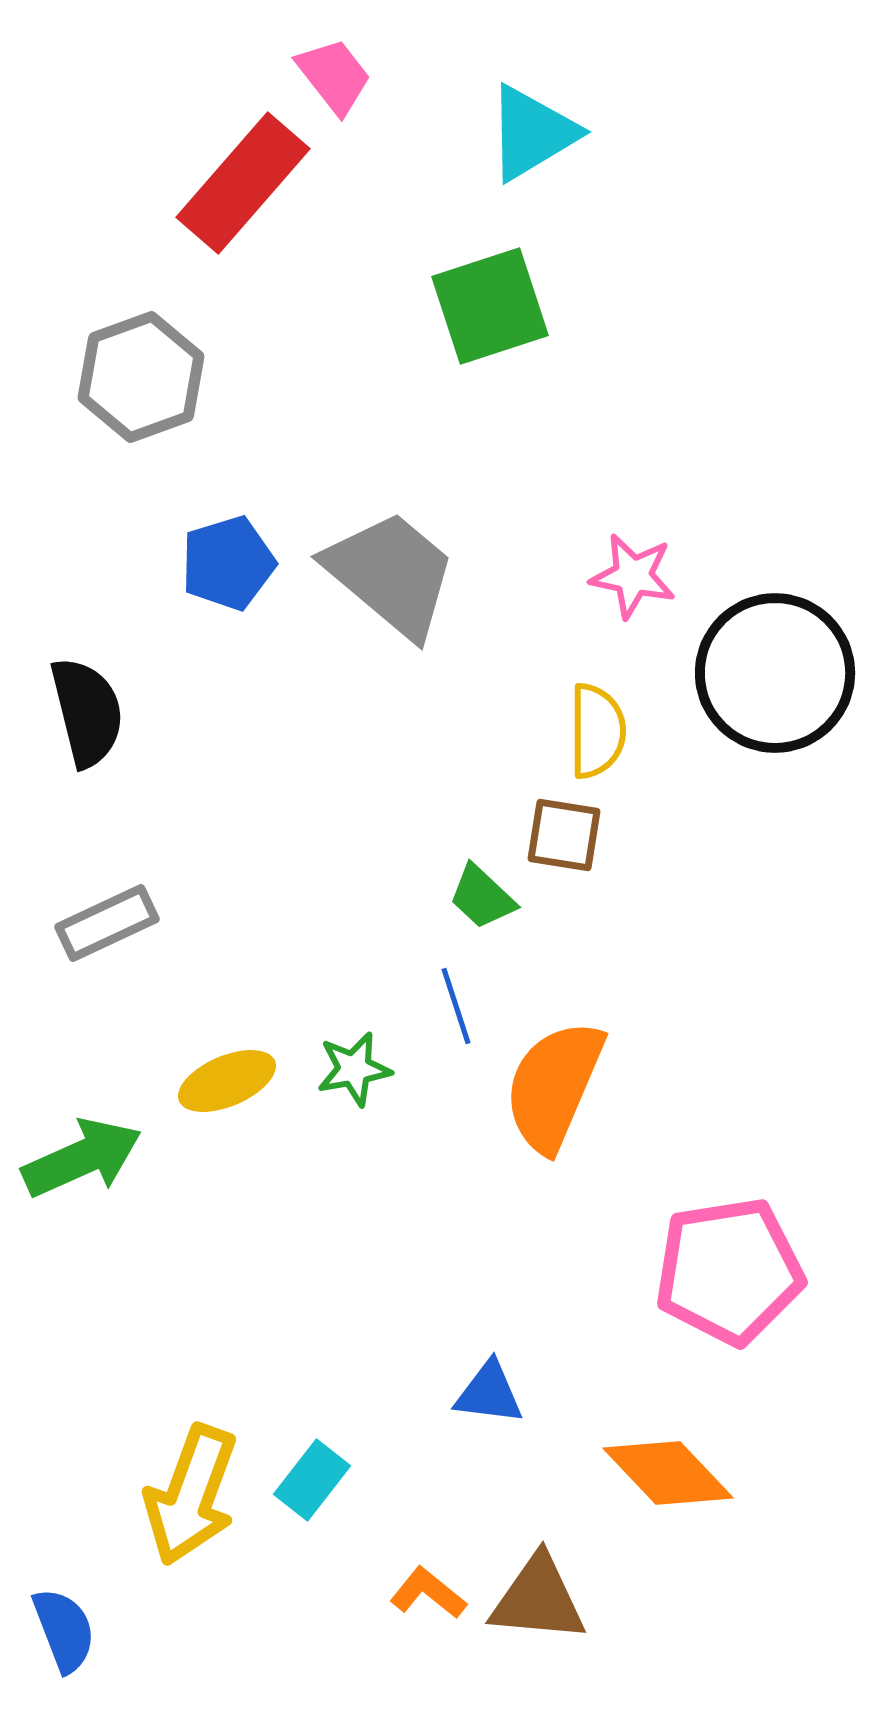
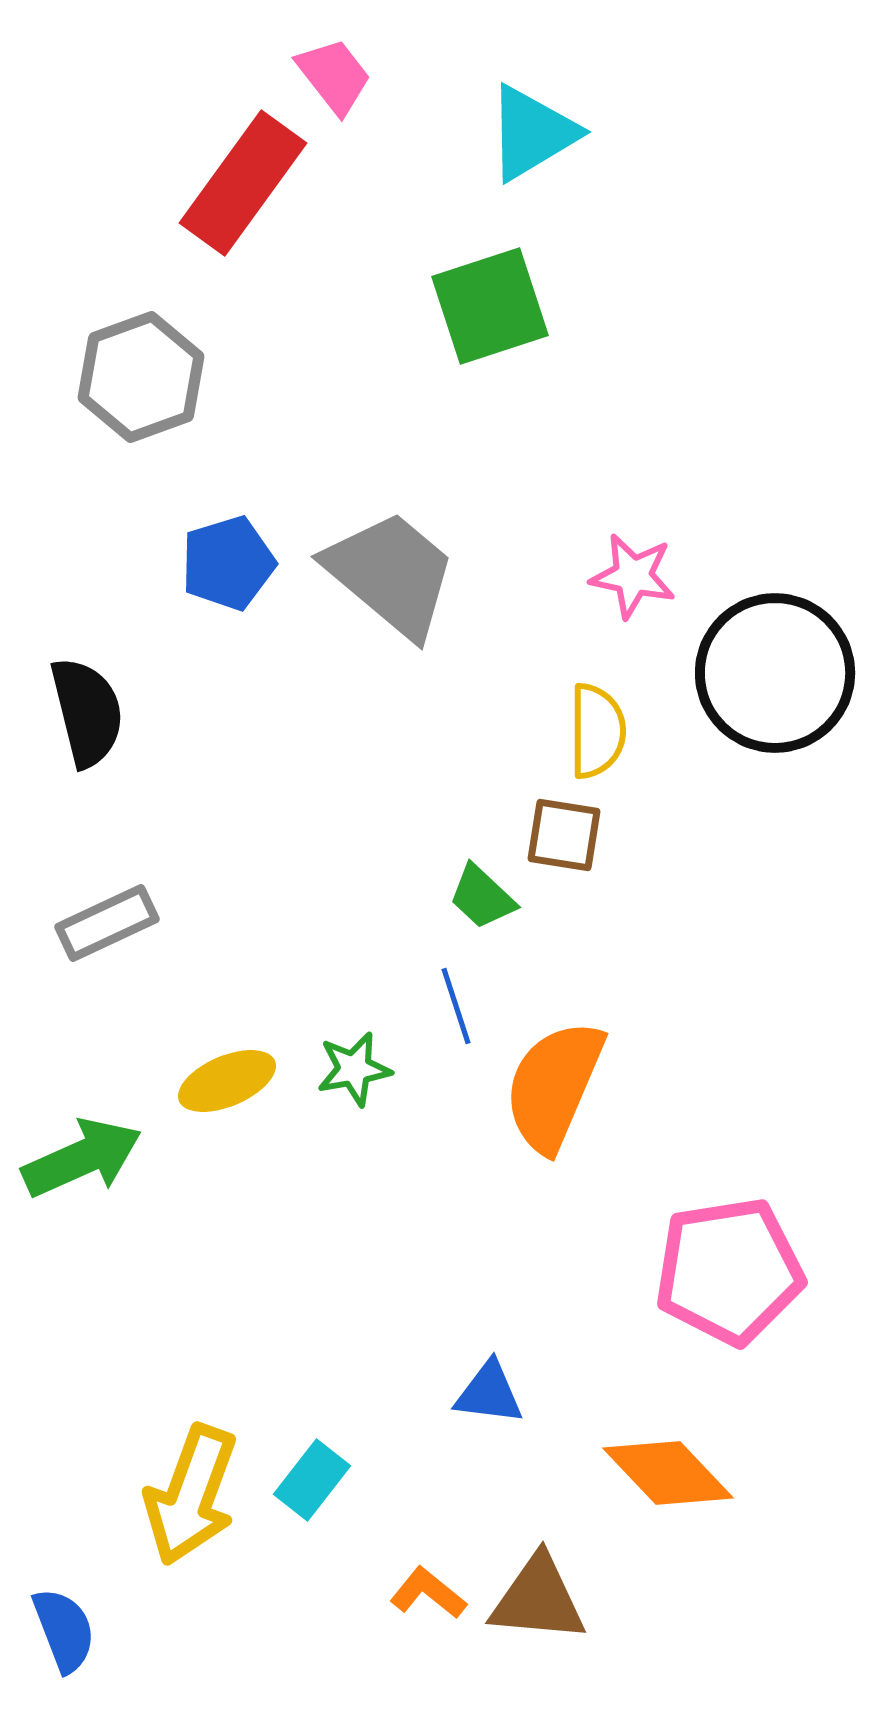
red rectangle: rotated 5 degrees counterclockwise
